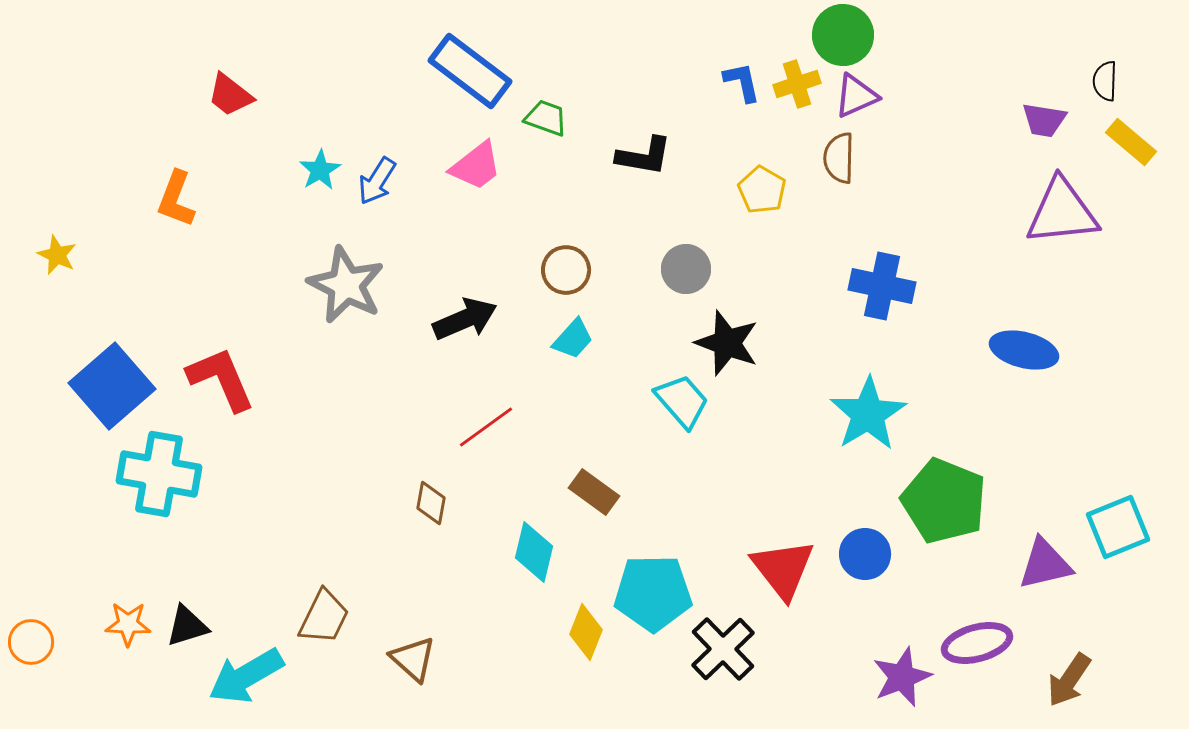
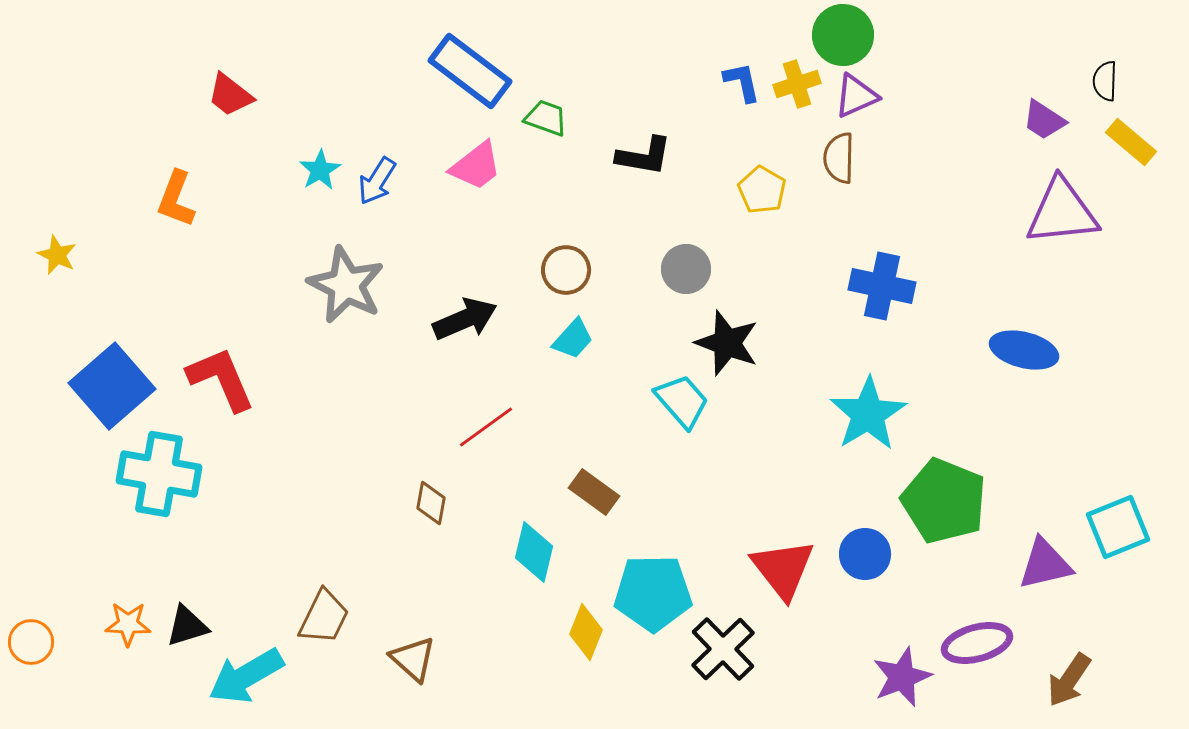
purple trapezoid at (1044, 120): rotated 24 degrees clockwise
